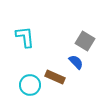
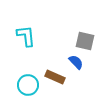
cyan L-shape: moved 1 px right, 1 px up
gray square: rotated 18 degrees counterclockwise
cyan circle: moved 2 px left
